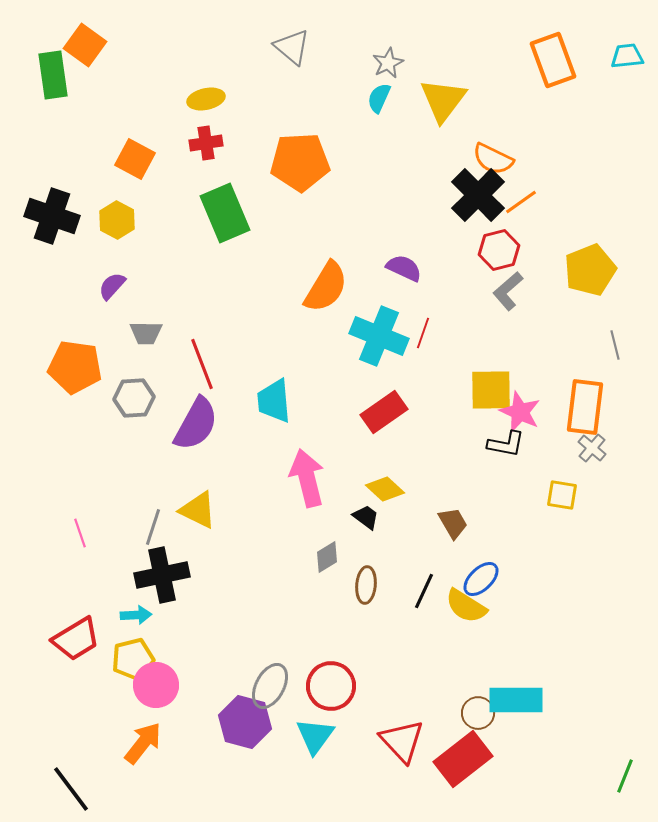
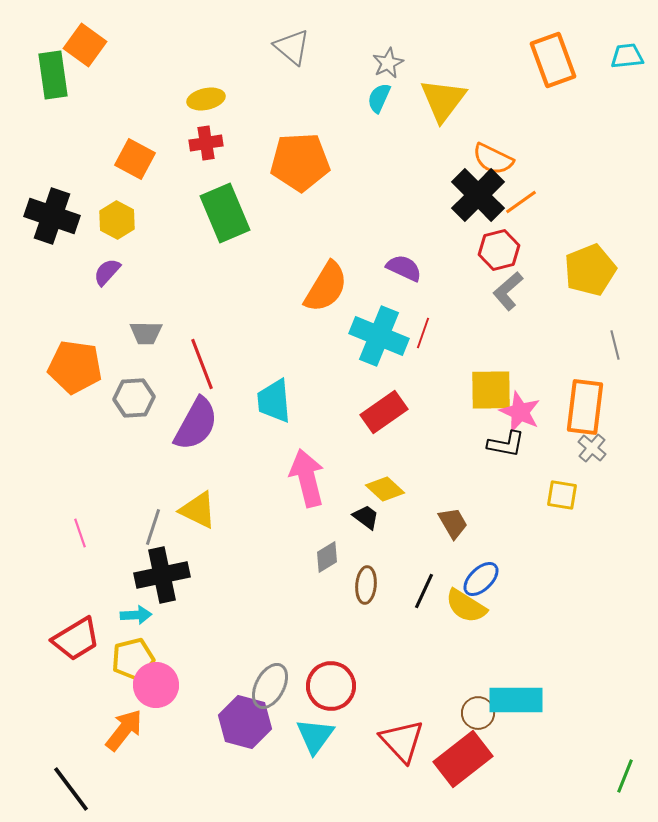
purple semicircle at (112, 286): moved 5 px left, 14 px up
orange arrow at (143, 743): moved 19 px left, 13 px up
